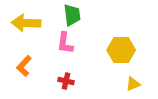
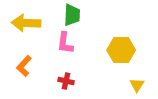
green trapezoid: rotated 10 degrees clockwise
yellow triangle: moved 4 px right, 1 px down; rotated 35 degrees counterclockwise
